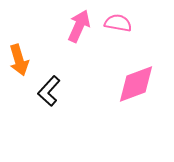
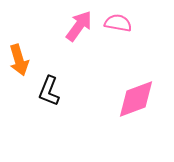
pink arrow: rotated 12 degrees clockwise
pink diamond: moved 15 px down
black L-shape: rotated 20 degrees counterclockwise
